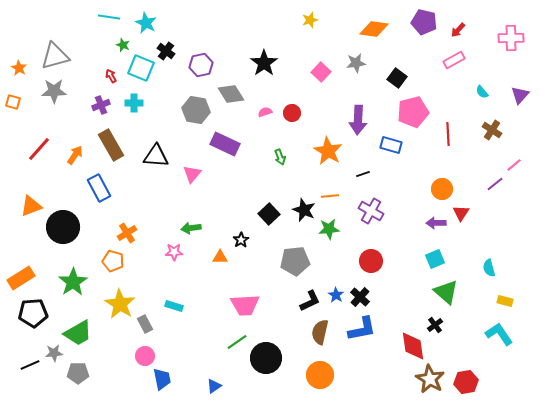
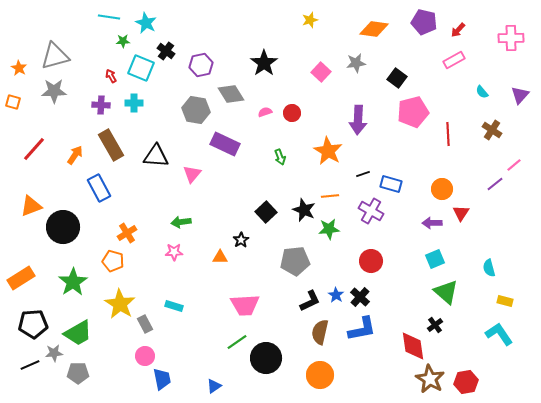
green star at (123, 45): moved 4 px up; rotated 24 degrees counterclockwise
purple cross at (101, 105): rotated 24 degrees clockwise
blue rectangle at (391, 145): moved 39 px down
red line at (39, 149): moved 5 px left
black square at (269, 214): moved 3 px left, 2 px up
purple arrow at (436, 223): moved 4 px left
green arrow at (191, 228): moved 10 px left, 6 px up
black pentagon at (33, 313): moved 11 px down
